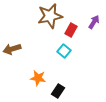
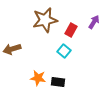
brown star: moved 5 px left, 4 px down
black rectangle: moved 9 px up; rotated 64 degrees clockwise
